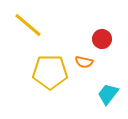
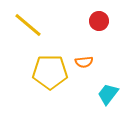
red circle: moved 3 px left, 18 px up
orange semicircle: rotated 18 degrees counterclockwise
